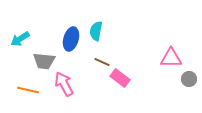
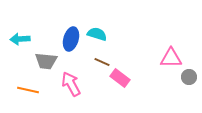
cyan semicircle: moved 1 px right, 3 px down; rotated 96 degrees clockwise
cyan arrow: rotated 30 degrees clockwise
gray trapezoid: moved 2 px right
gray circle: moved 2 px up
pink arrow: moved 7 px right
